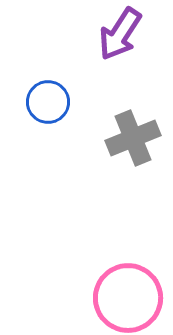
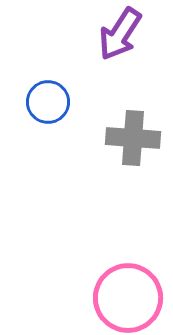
gray cross: rotated 26 degrees clockwise
